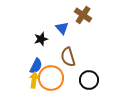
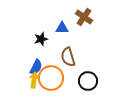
brown cross: moved 1 px right, 2 px down
blue triangle: rotated 48 degrees counterclockwise
blue semicircle: moved 1 px down
black circle: moved 1 px left, 1 px down
